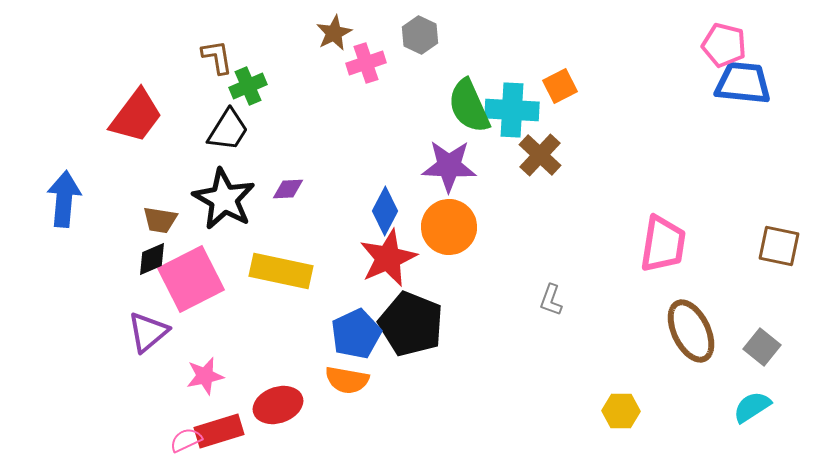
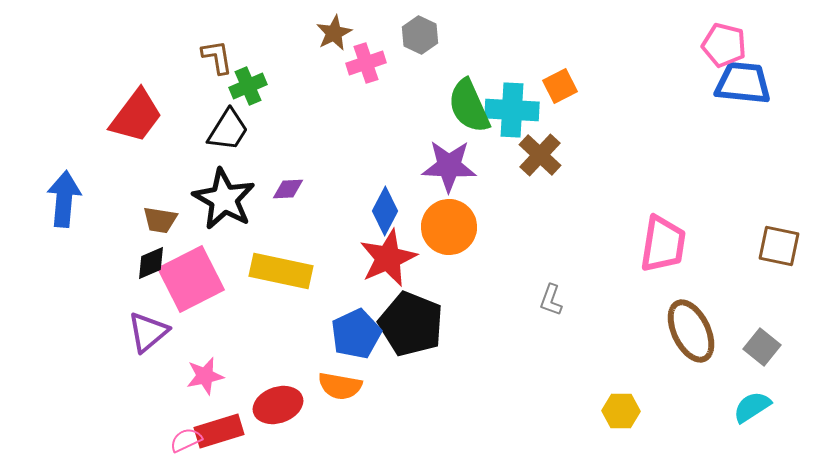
black diamond: moved 1 px left, 4 px down
orange semicircle: moved 7 px left, 6 px down
